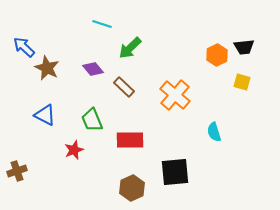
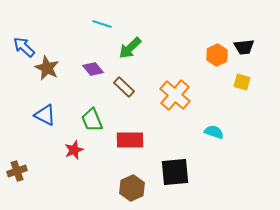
cyan semicircle: rotated 126 degrees clockwise
